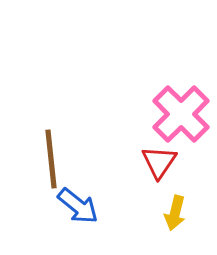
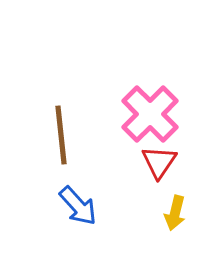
pink cross: moved 31 px left
brown line: moved 10 px right, 24 px up
blue arrow: rotated 9 degrees clockwise
